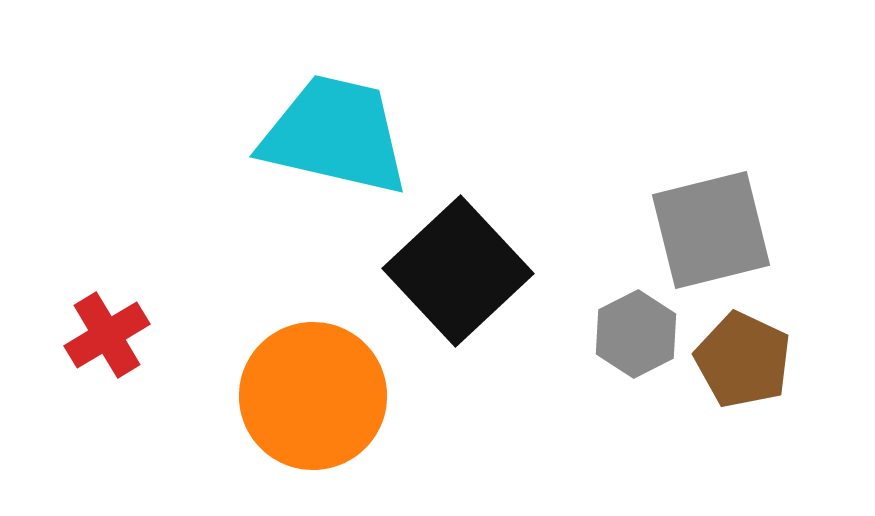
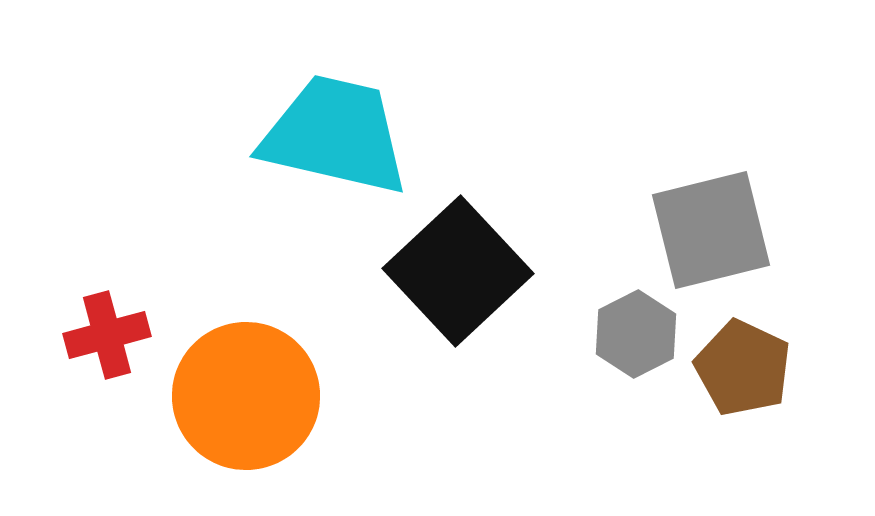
red cross: rotated 16 degrees clockwise
brown pentagon: moved 8 px down
orange circle: moved 67 px left
